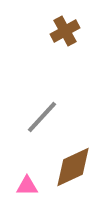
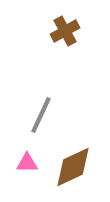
gray line: moved 1 px left, 2 px up; rotated 18 degrees counterclockwise
pink triangle: moved 23 px up
